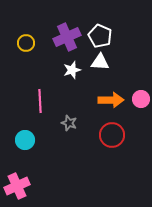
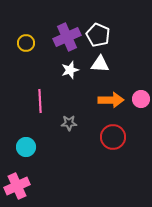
white pentagon: moved 2 px left, 1 px up
white triangle: moved 2 px down
white star: moved 2 px left
gray star: rotated 21 degrees counterclockwise
red circle: moved 1 px right, 2 px down
cyan circle: moved 1 px right, 7 px down
